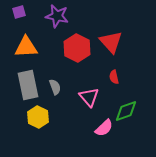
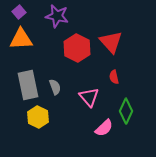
purple square: rotated 24 degrees counterclockwise
orange triangle: moved 5 px left, 8 px up
green diamond: rotated 45 degrees counterclockwise
